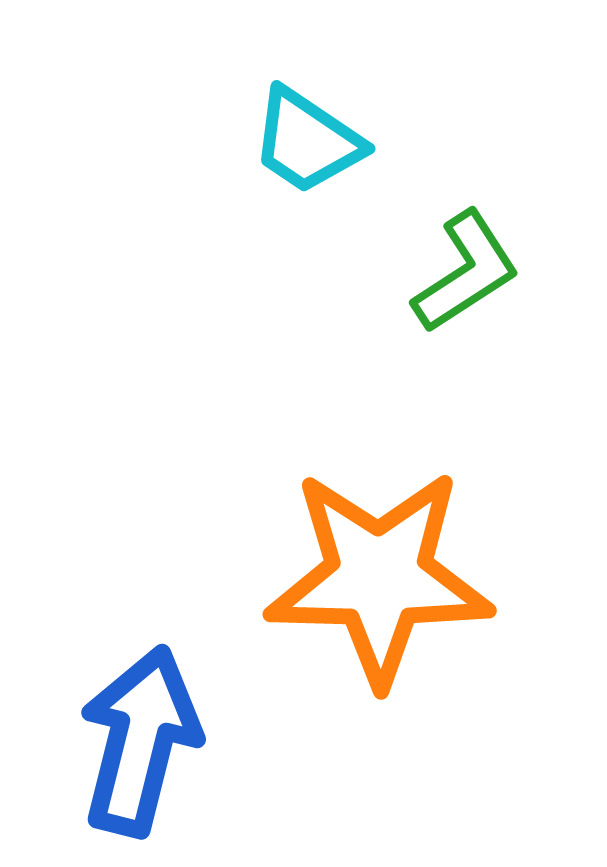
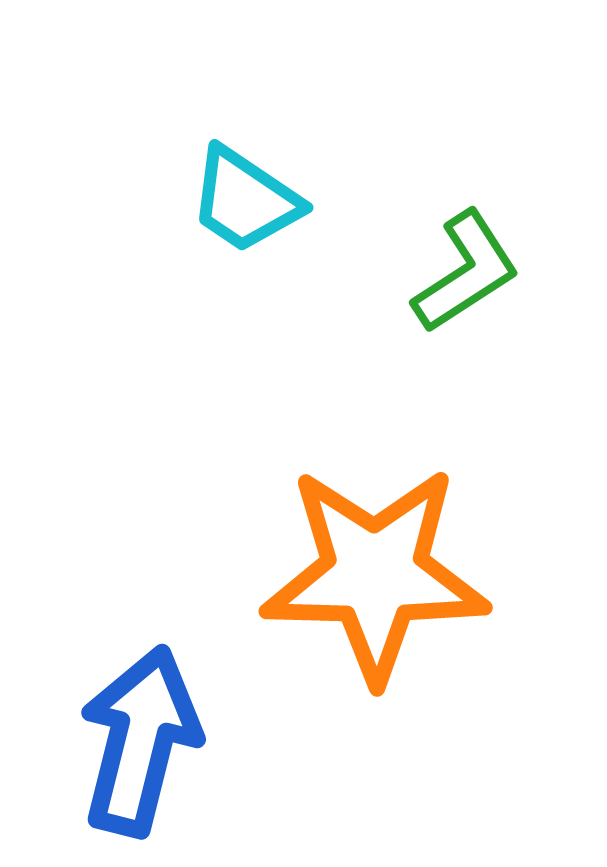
cyan trapezoid: moved 62 px left, 59 px down
orange star: moved 4 px left, 3 px up
